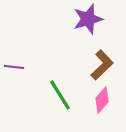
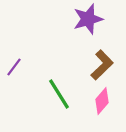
purple line: rotated 60 degrees counterclockwise
green line: moved 1 px left, 1 px up
pink diamond: moved 1 px down
